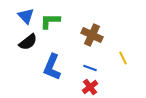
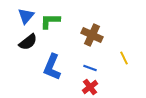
blue triangle: rotated 24 degrees clockwise
yellow line: moved 1 px right
